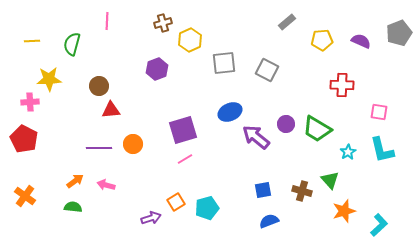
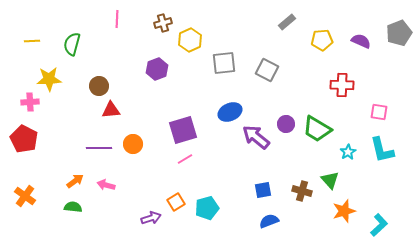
pink line at (107, 21): moved 10 px right, 2 px up
